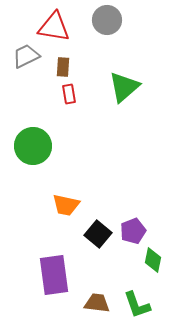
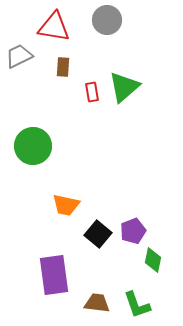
gray trapezoid: moved 7 px left
red rectangle: moved 23 px right, 2 px up
